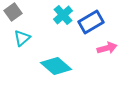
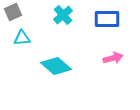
gray square: rotated 12 degrees clockwise
blue rectangle: moved 16 px right, 3 px up; rotated 30 degrees clockwise
cyan triangle: rotated 36 degrees clockwise
pink arrow: moved 6 px right, 10 px down
